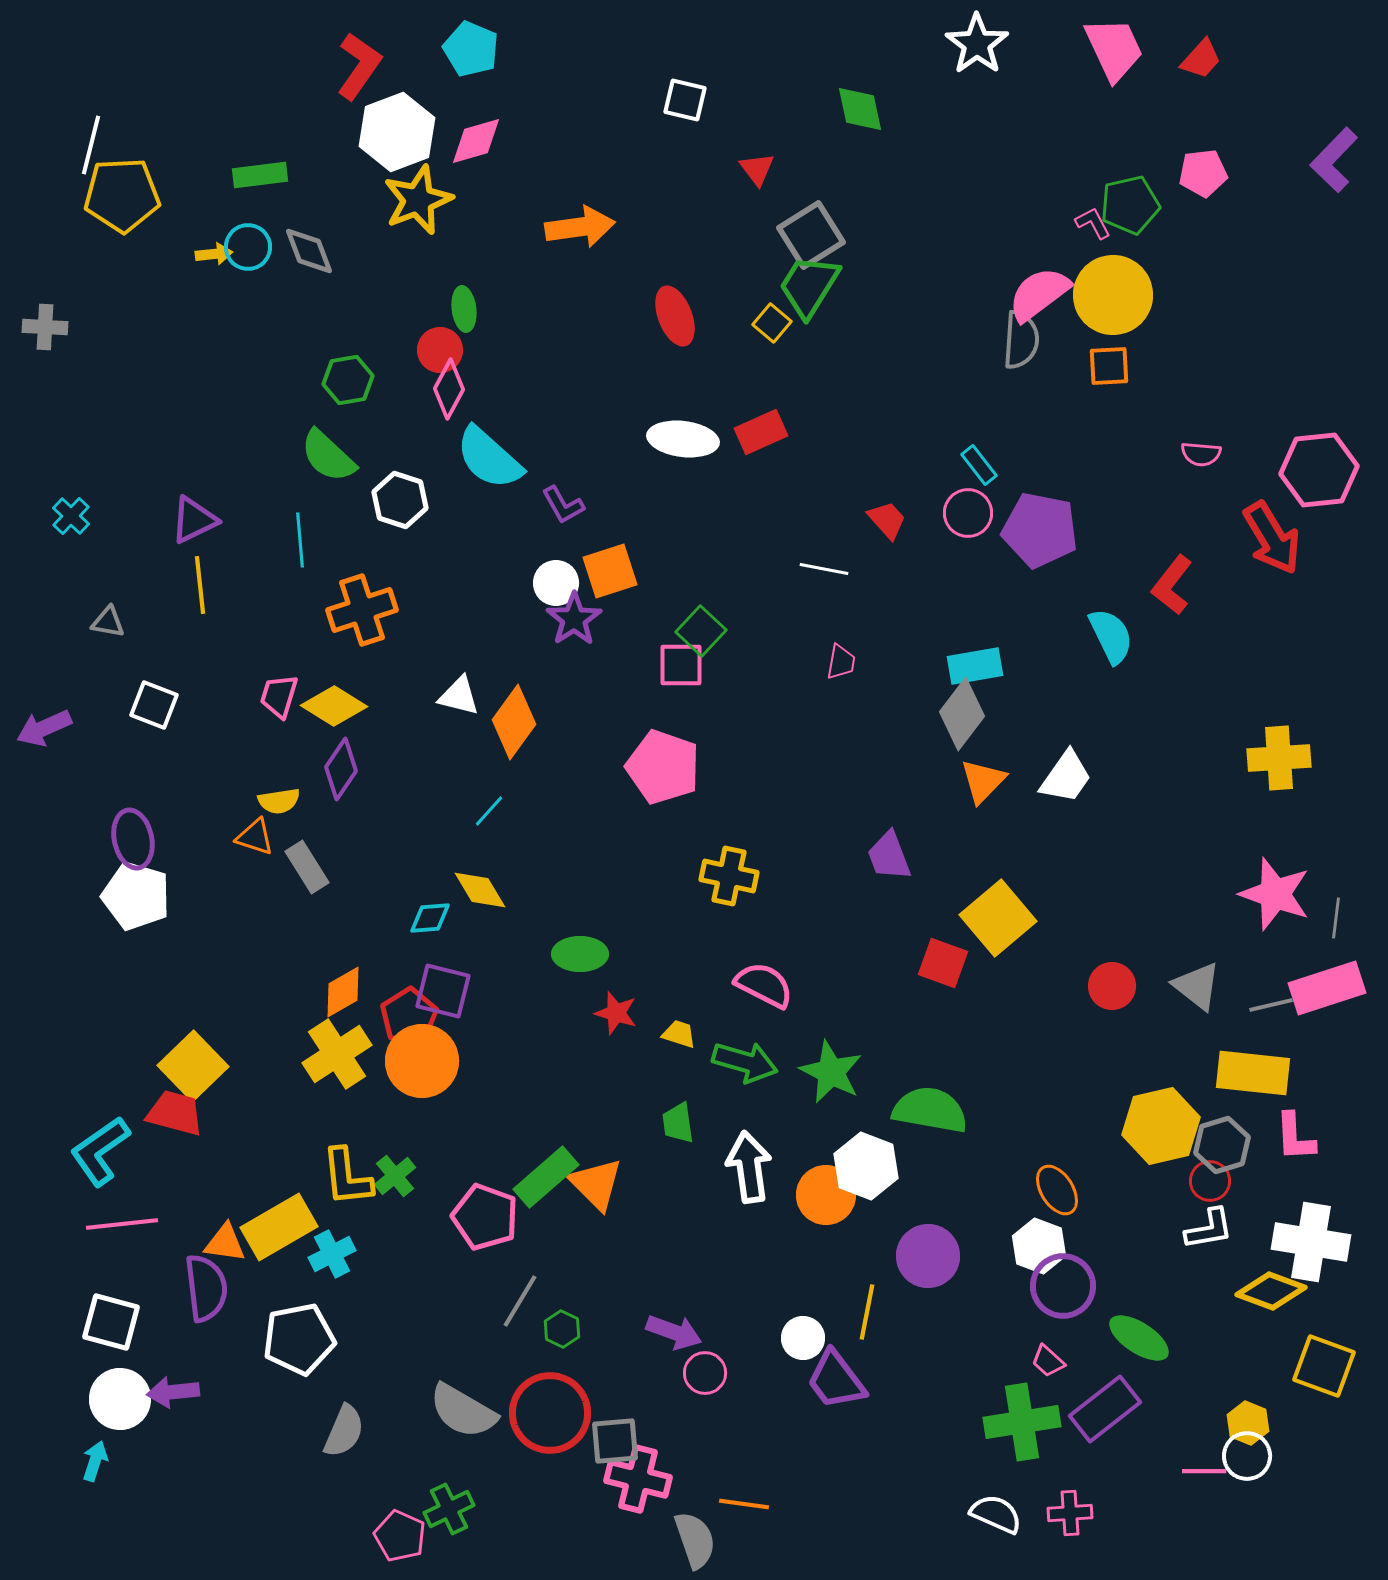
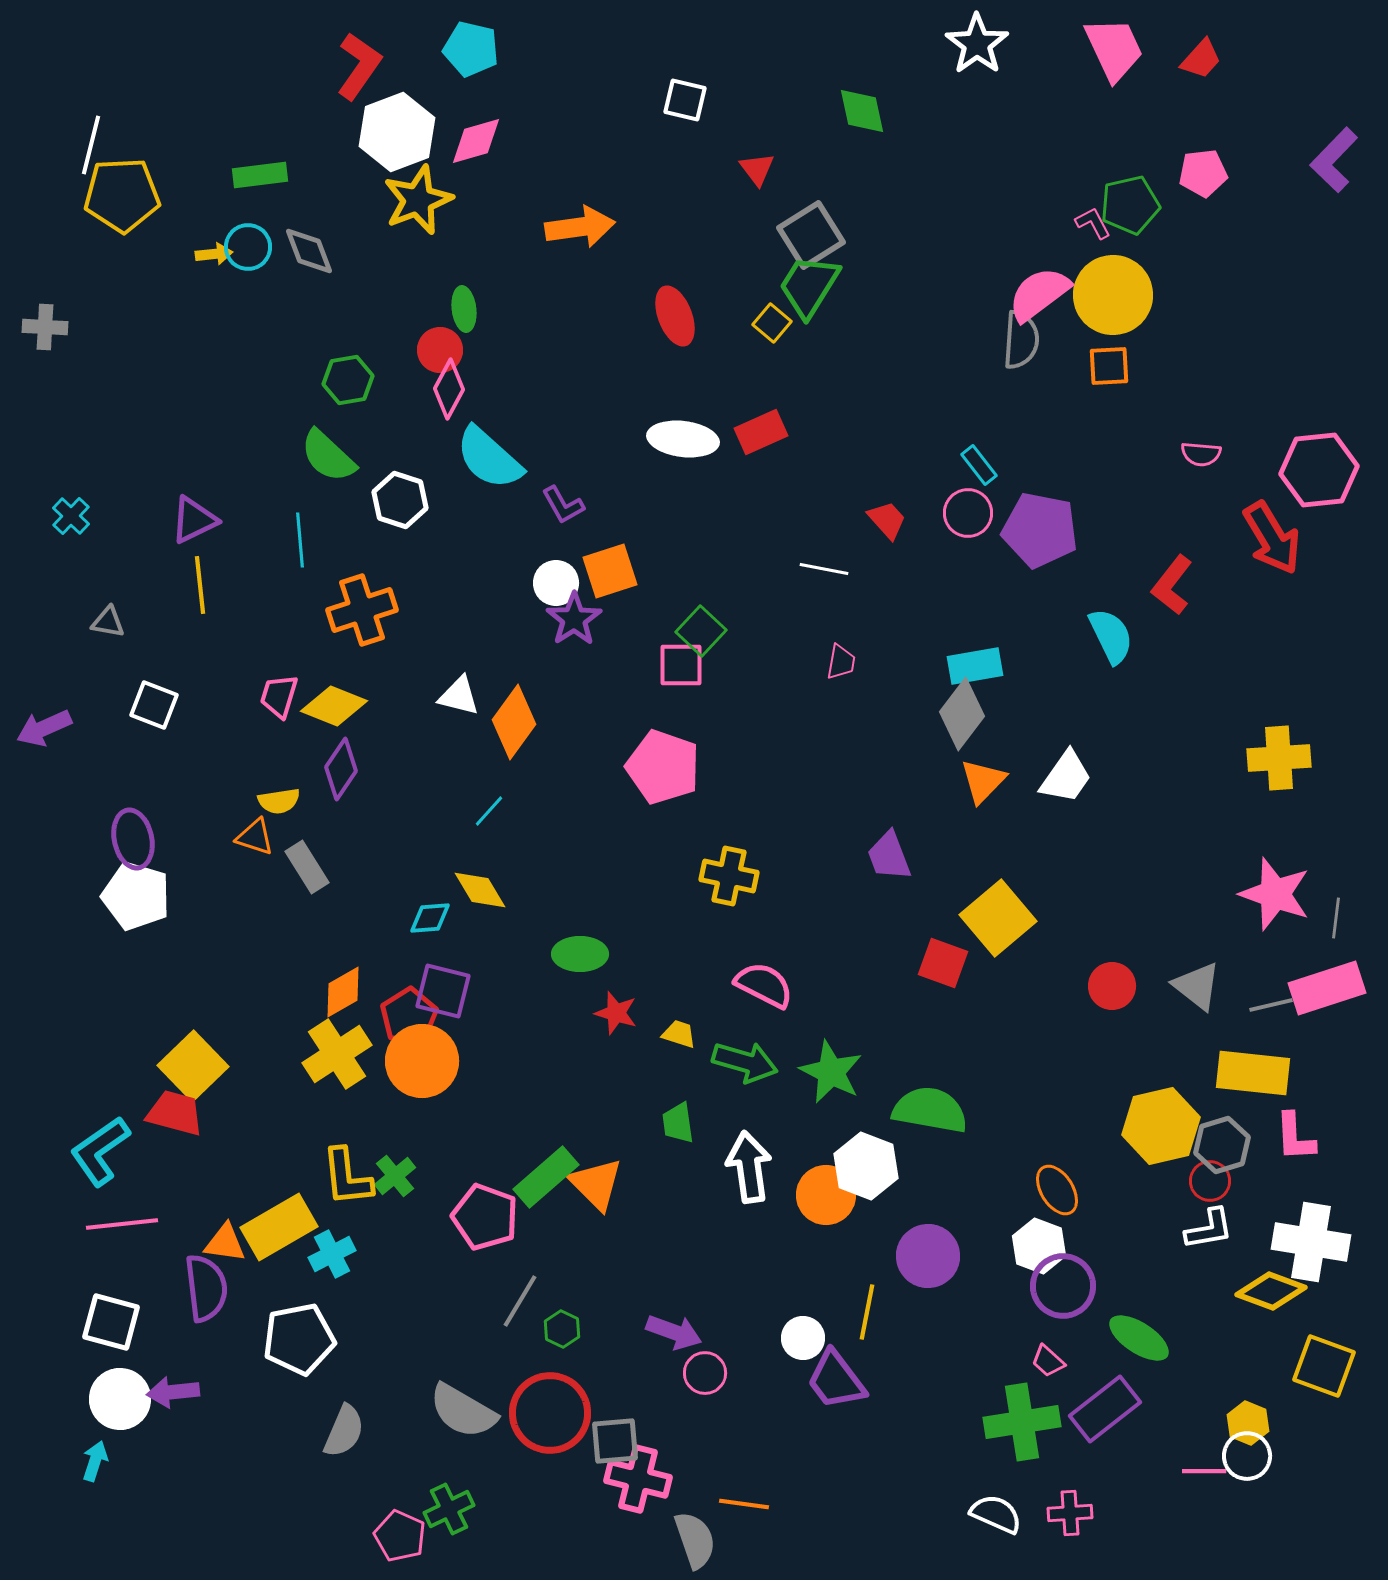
cyan pentagon at (471, 49): rotated 10 degrees counterclockwise
green diamond at (860, 109): moved 2 px right, 2 px down
yellow diamond at (334, 706): rotated 10 degrees counterclockwise
